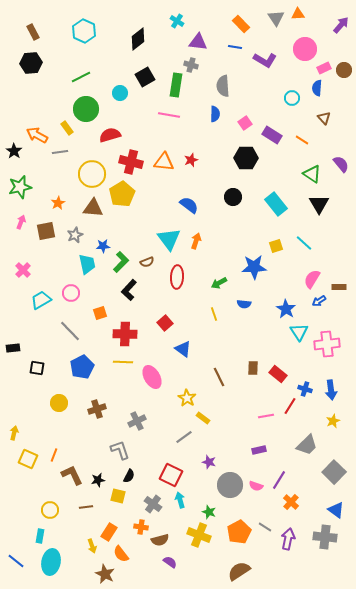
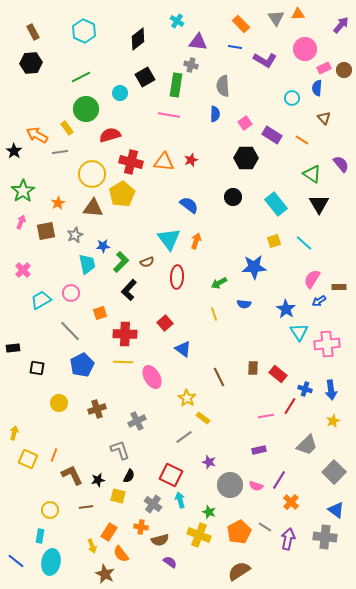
green star at (20, 187): moved 3 px right, 4 px down; rotated 20 degrees counterclockwise
yellow square at (276, 246): moved 2 px left, 5 px up
blue pentagon at (82, 367): moved 2 px up
